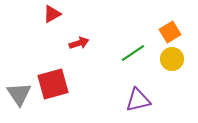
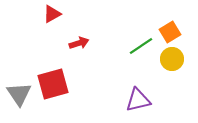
green line: moved 8 px right, 7 px up
